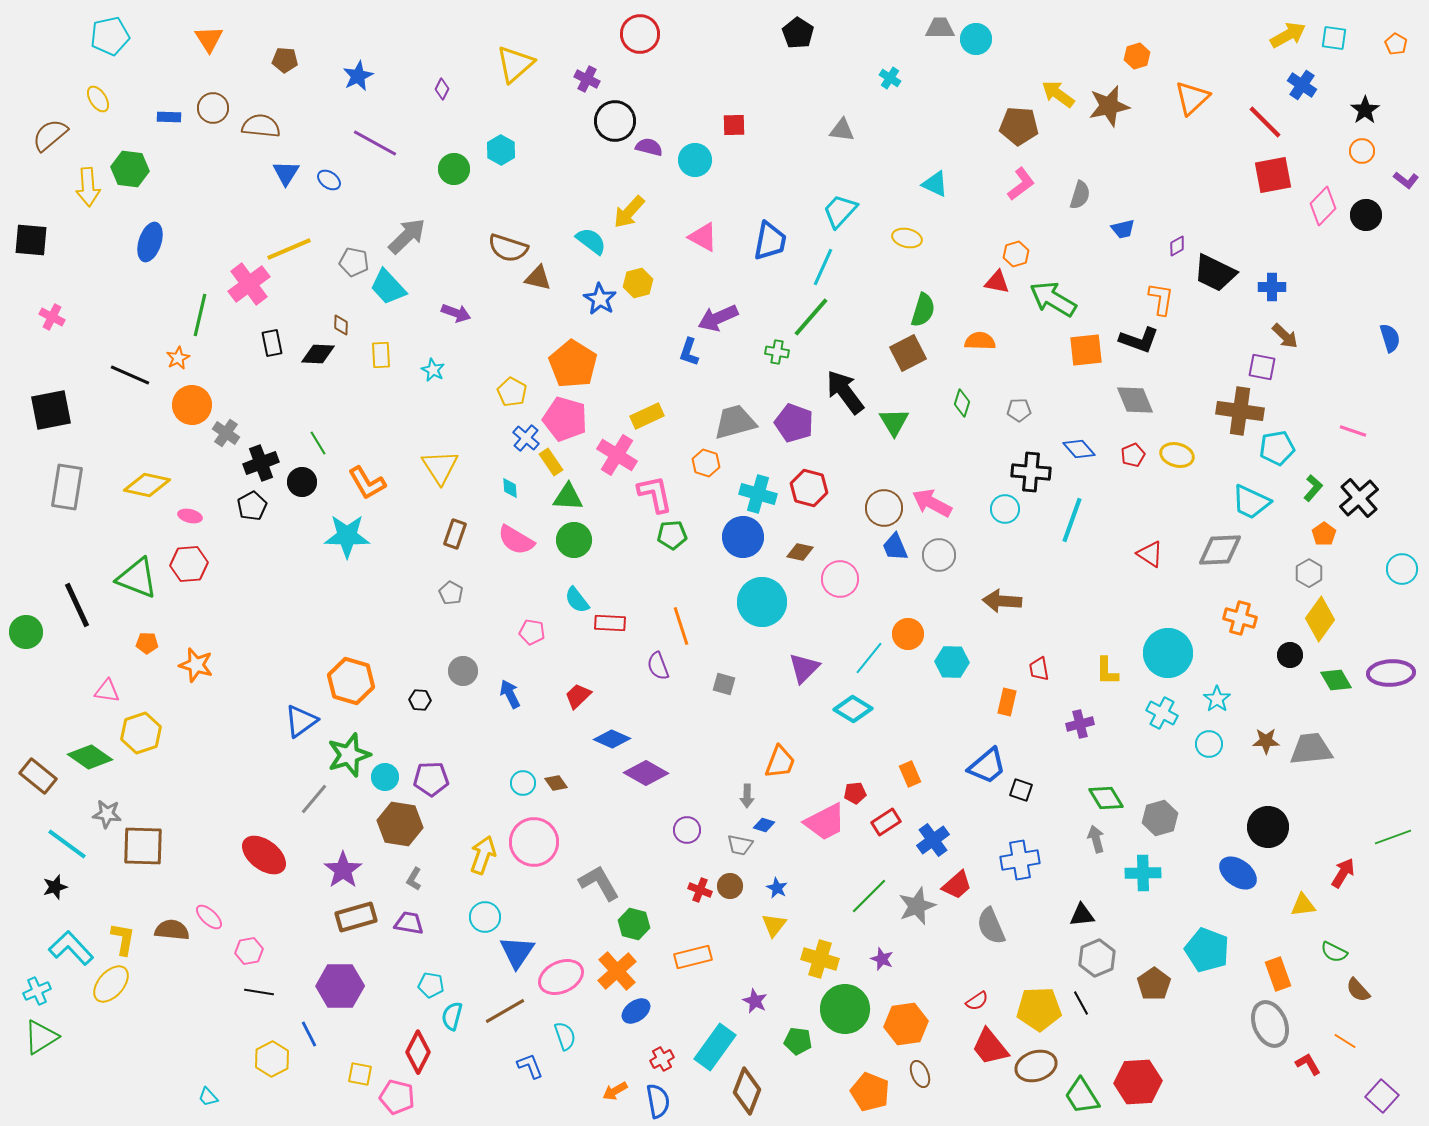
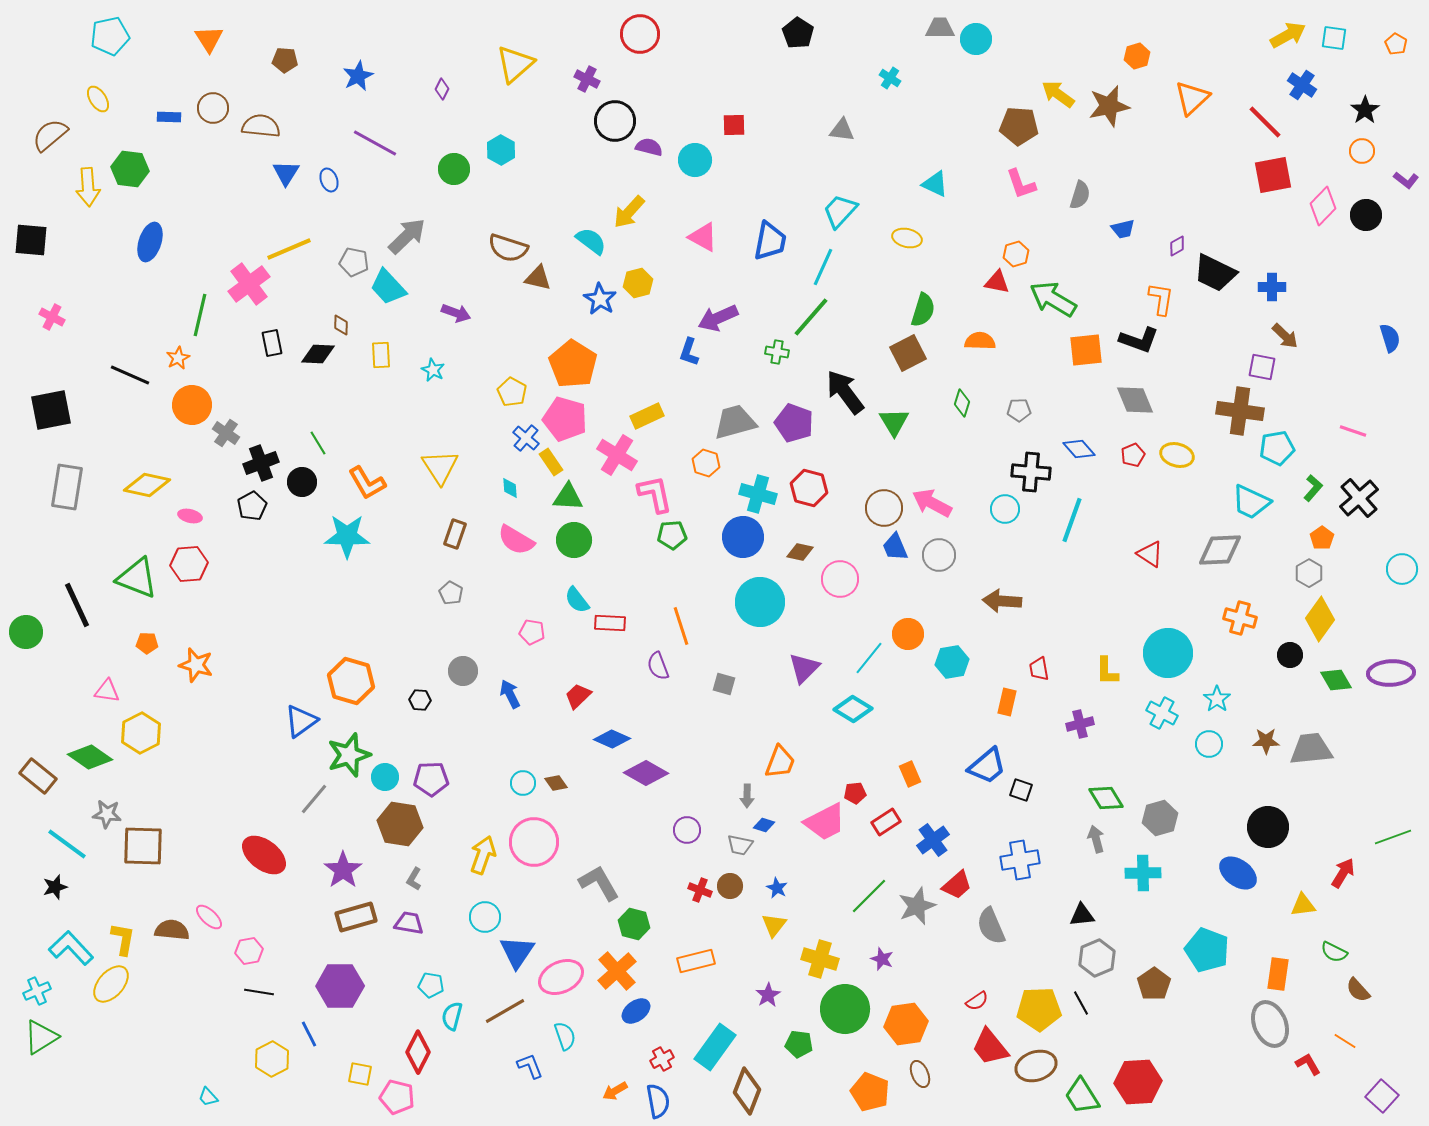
blue ellipse at (329, 180): rotated 35 degrees clockwise
pink L-shape at (1021, 184): rotated 108 degrees clockwise
orange pentagon at (1324, 534): moved 2 px left, 4 px down
cyan circle at (762, 602): moved 2 px left
cyan hexagon at (952, 662): rotated 12 degrees counterclockwise
yellow hexagon at (141, 733): rotated 9 degrees counterclockwise
orange rectangle at (693, 957): moved 3 px right, 4 px down
orange rectangle at (1278, 974): rotated 28 degrees clockwise
purple star at (755, 1001): moved 13 px right, 6 px up; rotated 15 degrees clockwise
green pentagon at (798, 1041): moved 1 px right, 3 px down
